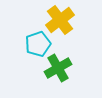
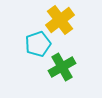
green cross: moved 4 px right, 1 px up
